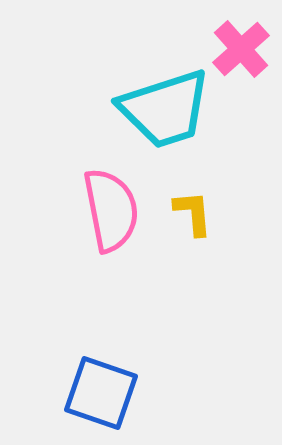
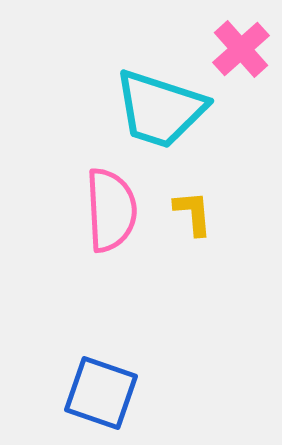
cyan trapezoid: moved 5 px left; rotated 36 degrees clockwise
pink semicircle: rotated 8 degrees clockwise
